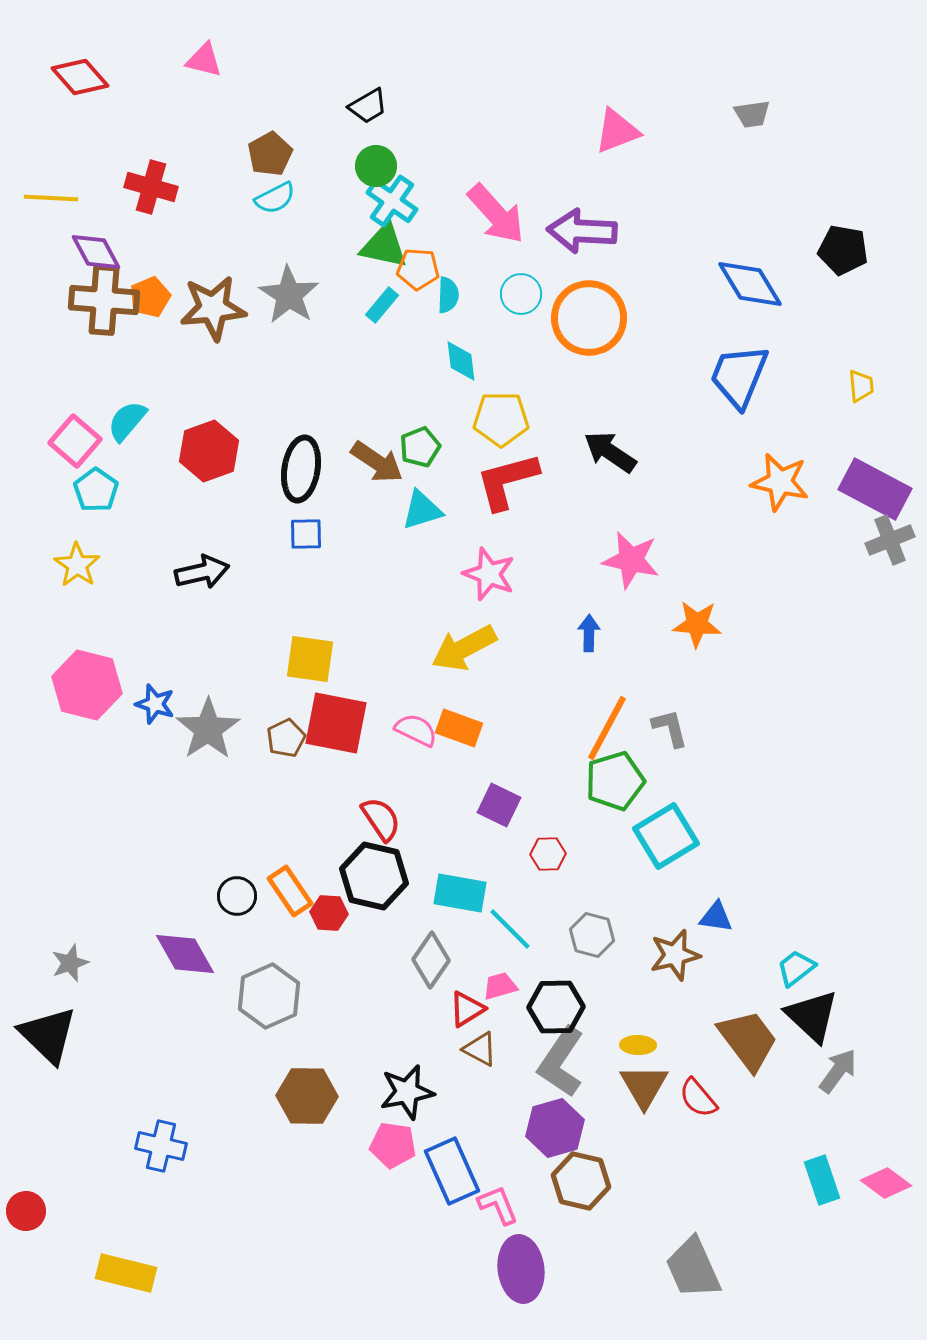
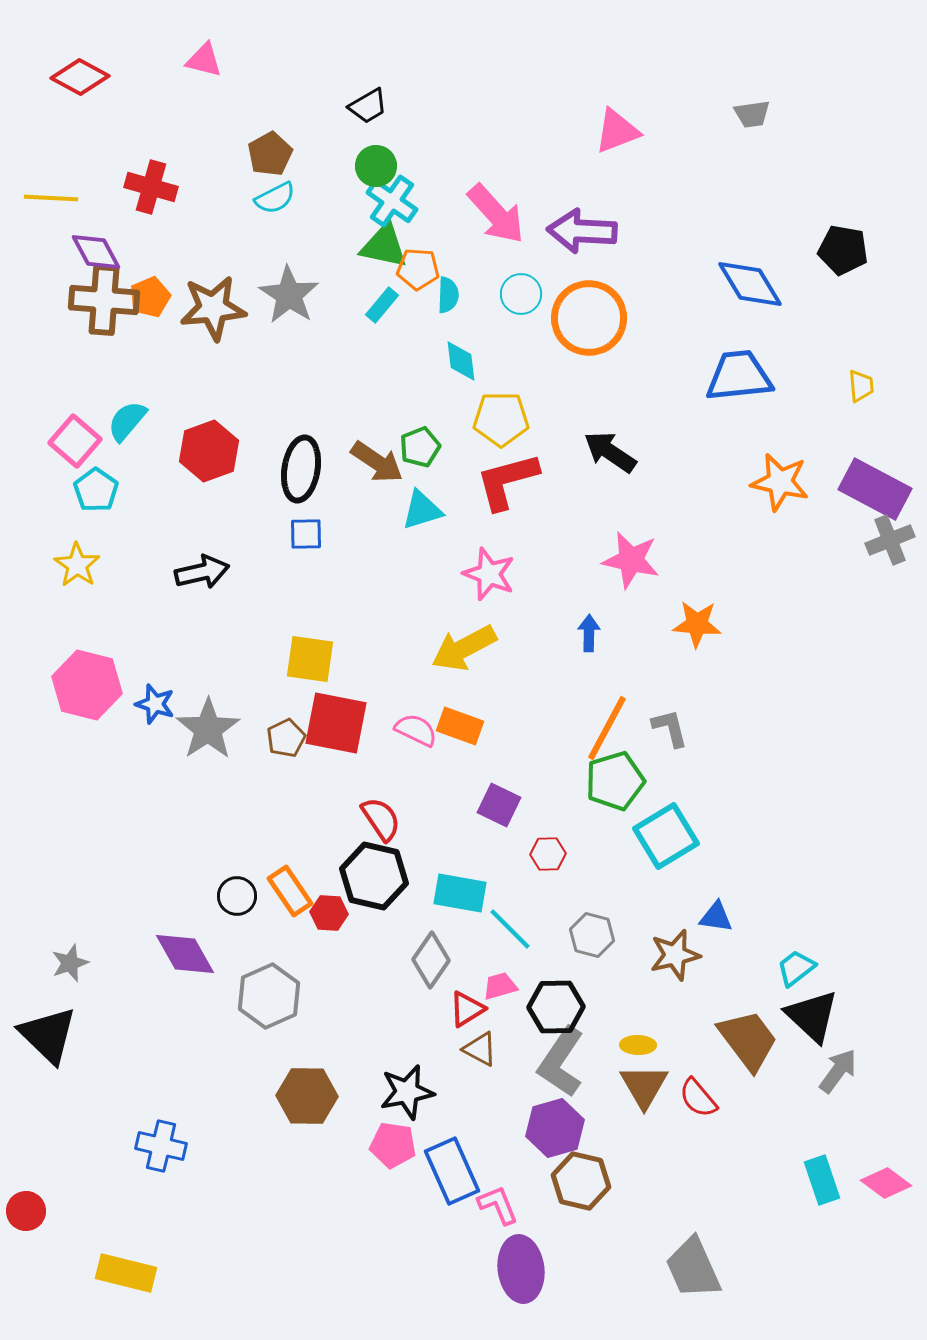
red diamond at (80, 77): rotated 20 degrees counterclockwise
blue trapezoid at (739, 376): rotated 62 degrees clockwise
orange rectangle at (459, 728): moved 1 px right, 2 px up
